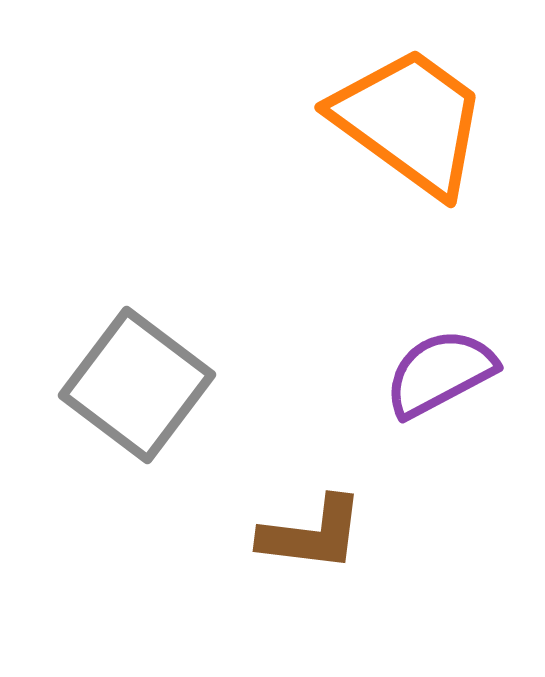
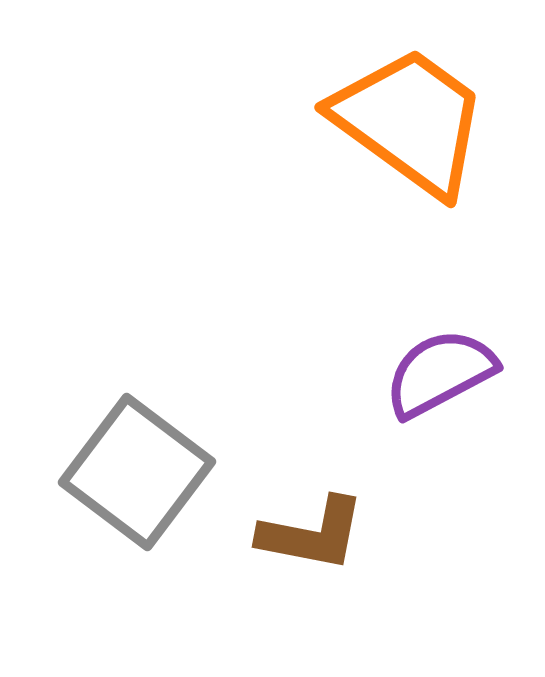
gray square: moved 87 px down
brown L-shape: rotated 4 degrees clockwise
